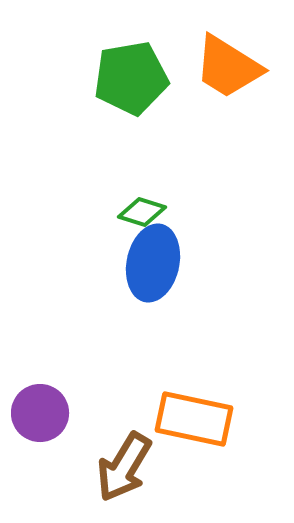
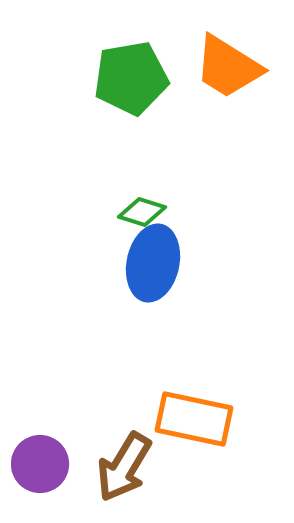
purple circle: moved 51 px down
